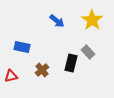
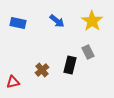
yellow star: moved 1 px down
blue rectangle: moved 4 px left, 24 px up
gray rectangle: rotated 16 degrees clockwise
black rectangle: moved 1 px left, 2 px down
red triangle: moved 2 px right, 6 px down
